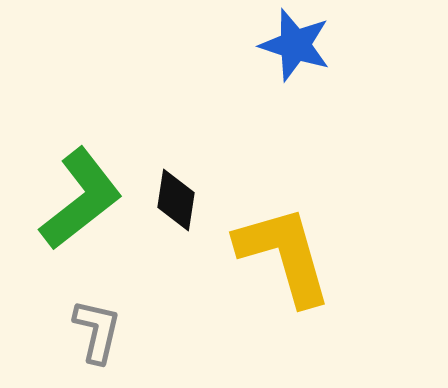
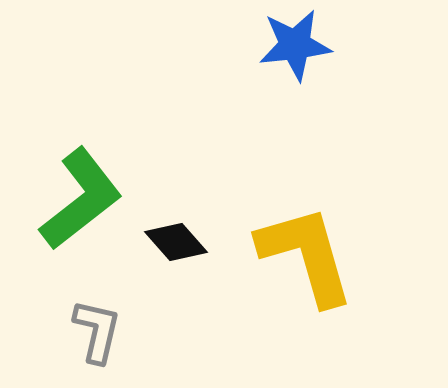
blue star: rotated 24 degrees counterclockwise
black diamond: moved 42 px down; rotated 50 degrees counterclockwise
yellow L-shape: moved 22 px right
